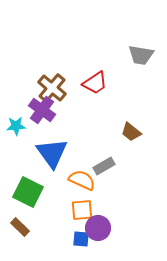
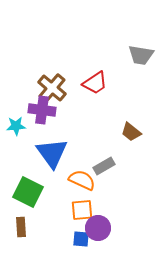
purple cross: rotated 28 degrees counterclockwise
brown rectangle: moved 1 px right; rotated 42 degrees clockwise
